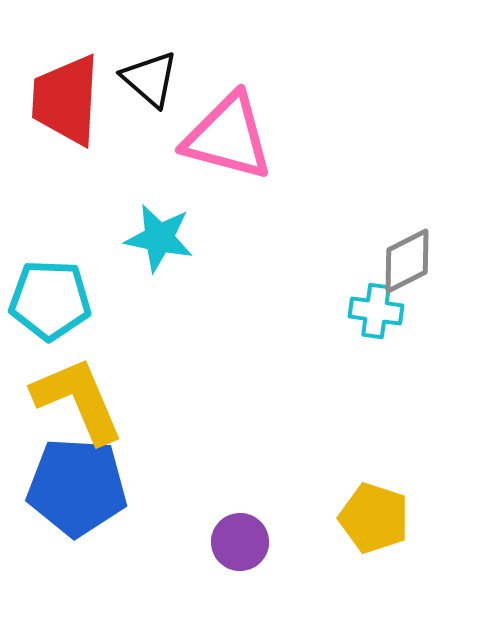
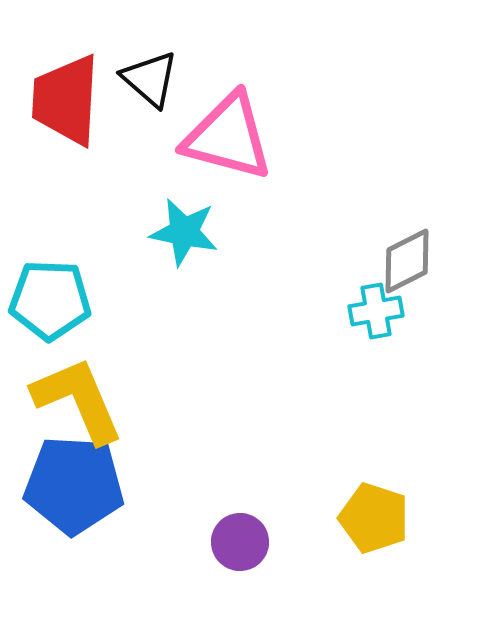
cyan star: moved 25 px right, 6 px up
cyan cross: rotated 18 degrees counterclockwise
blue pentagon: moved 3 px left, 2 px up
